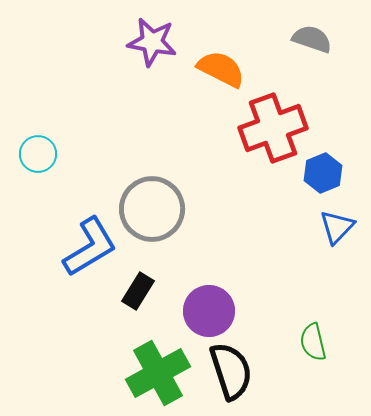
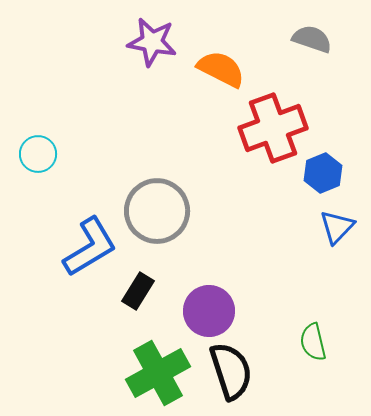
gray circle: moved 5 px right, 2 px down
